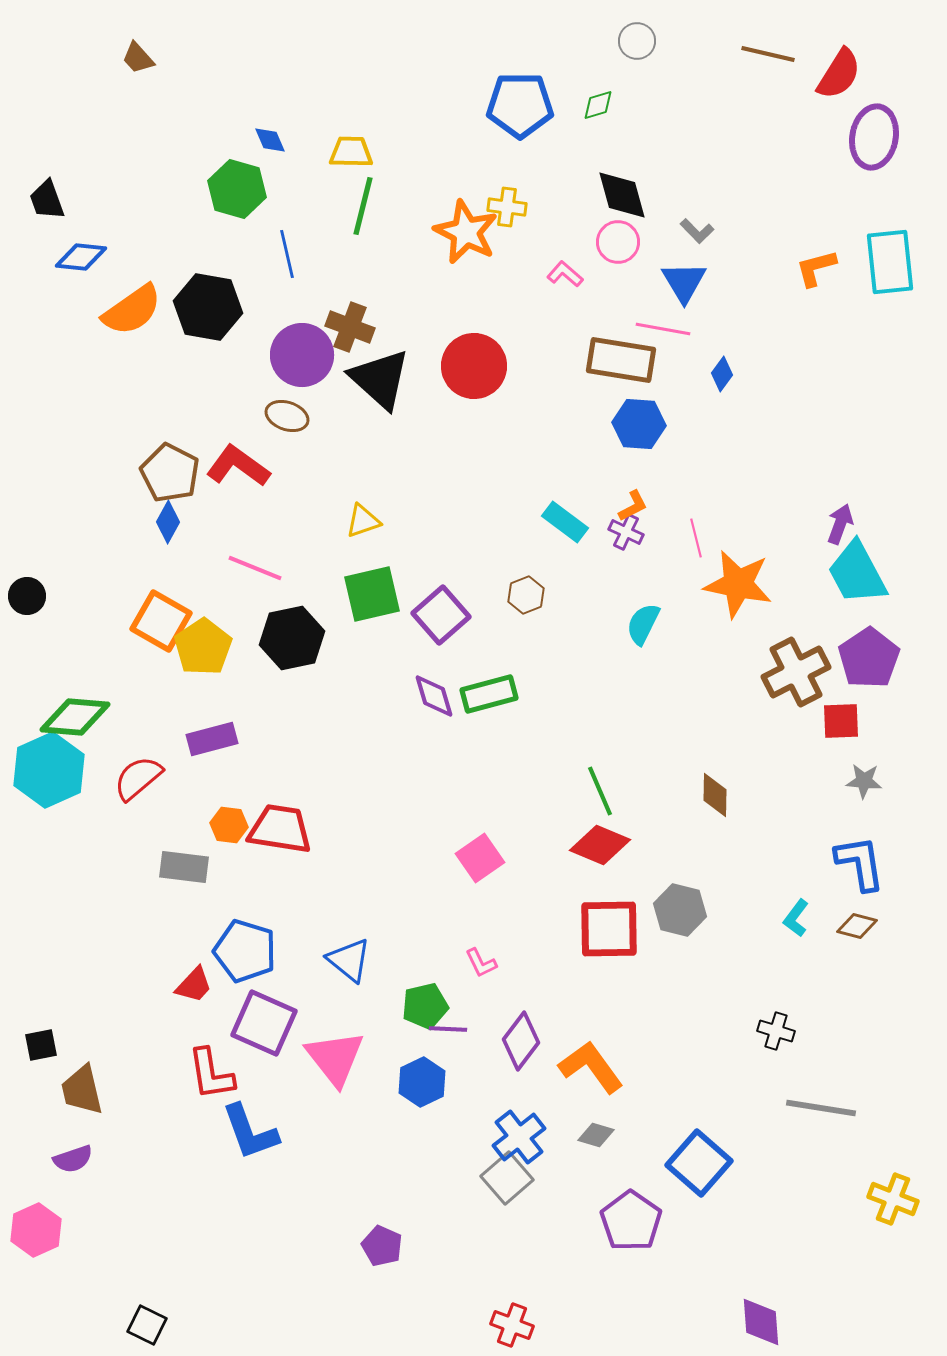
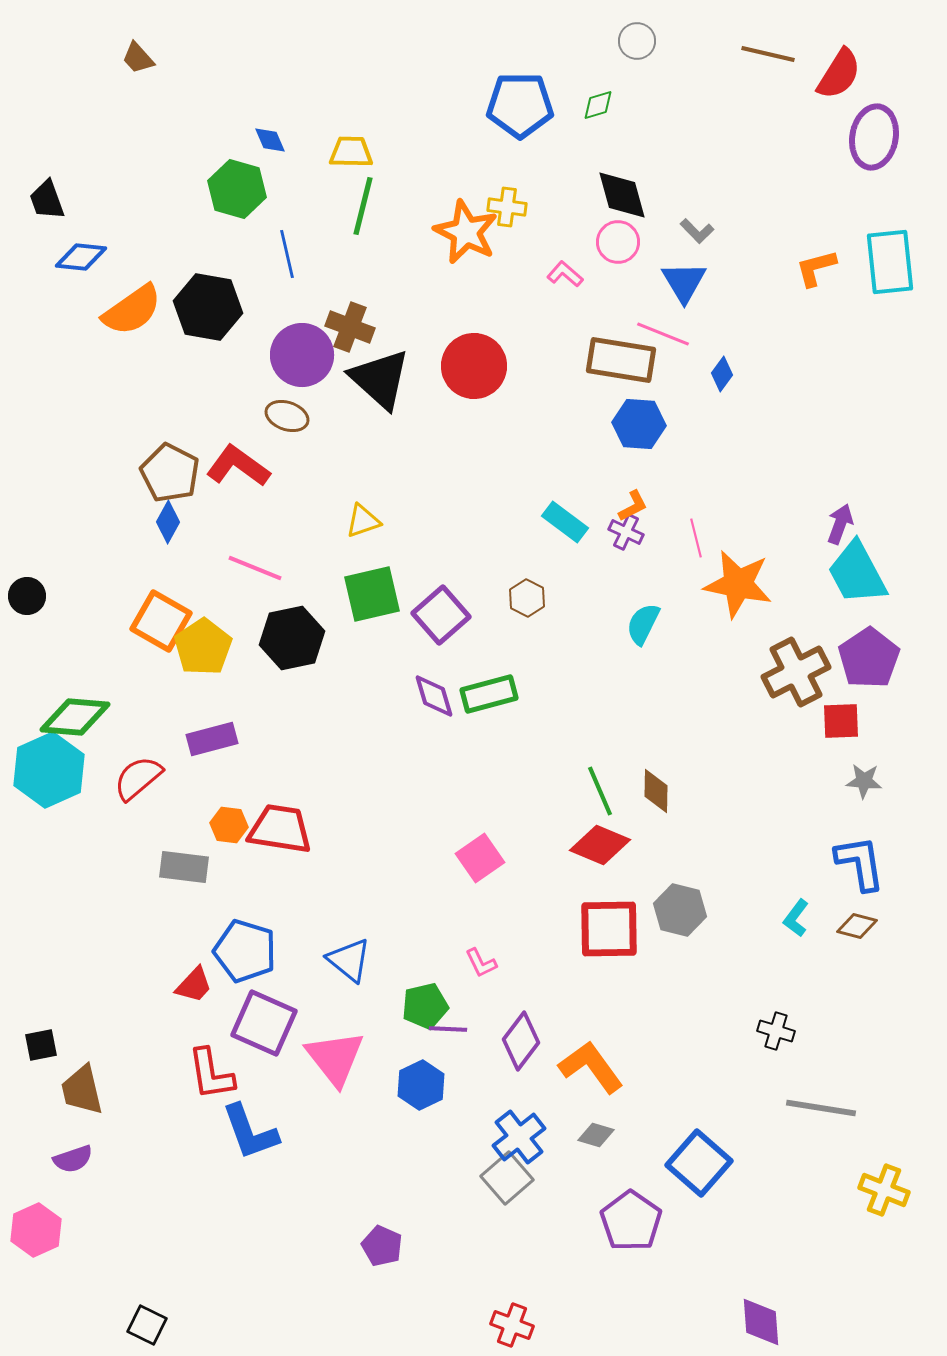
pink line at (663, 329): moved 5 px down; rotated 12 degrees clockwise
brown hexagon at (526, 595): moved 1 px right, 3 px down; rotated 12 degrees counterclockwise
brown diamond at (715, 795): moved 59 px left, 4 px up
blue hexagon at (422, 1082): moved 1 px left, 3 px down
yellow cross at (893, 1199): moved 9 px left, 9 px up
